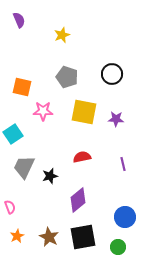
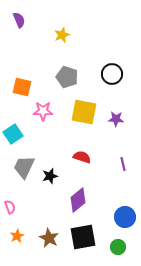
red semicircle: rotated 30 degrees clockwise
brown star: moved 1 px down
